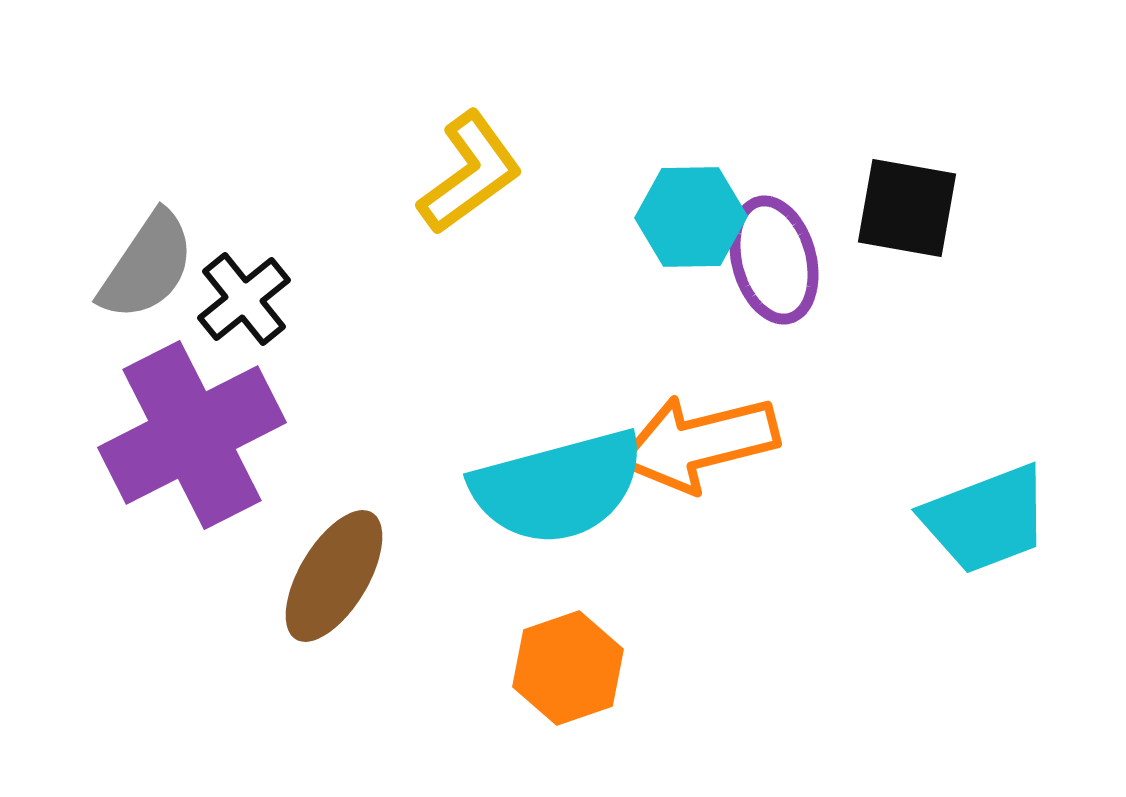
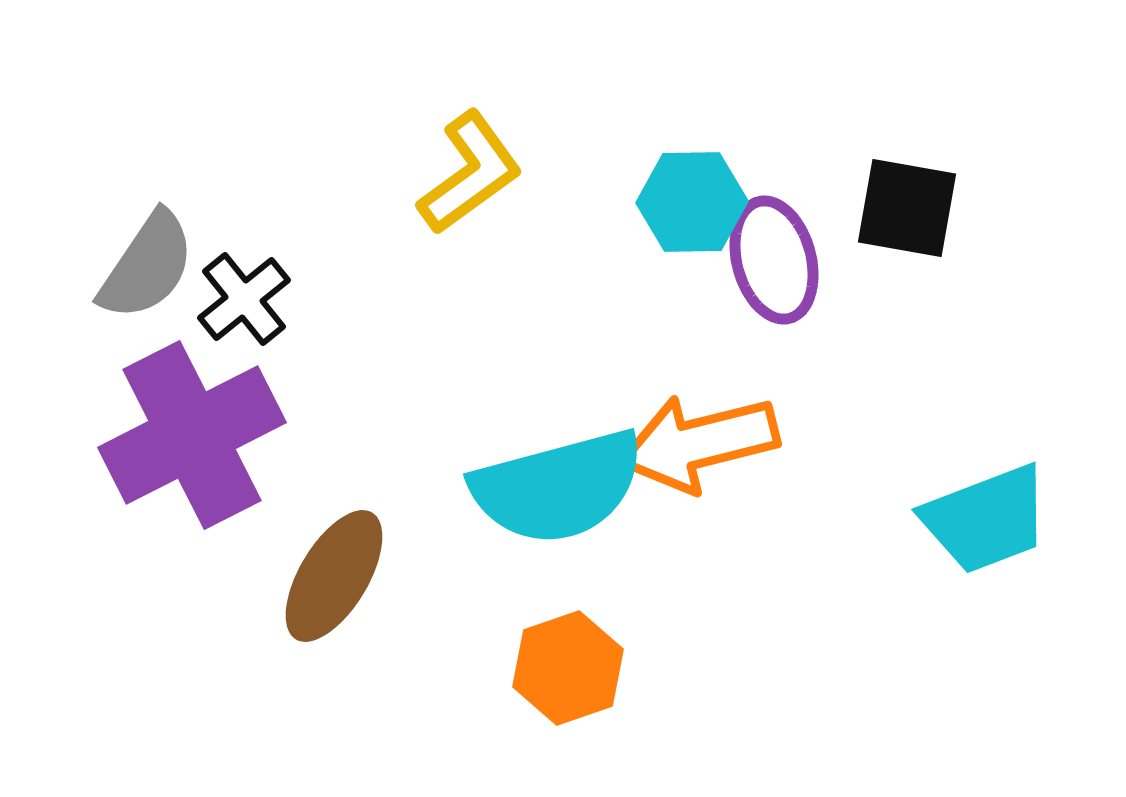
cyan hexagon: moved 1 px right, 15 px up
